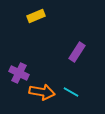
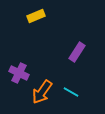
orange arrow: rotated 115 degrees clockwise
